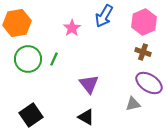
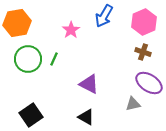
pink star: moved 1 px left, 2 px down
purple triangle: rotated 25 degrees counterclockwise
